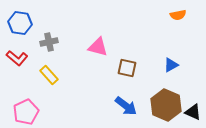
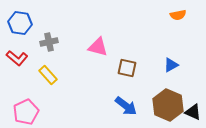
yellow rectangle: moved 1 px left
brown hexagon: moved 2 px right
